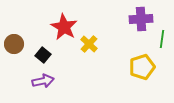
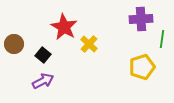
purple arrow: rotated 15 degrees counterclockwise
